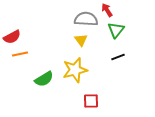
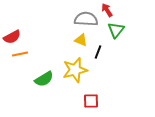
yellow triangle: rotated 32 degrees counterclockwise
black line: moved 20 px left, 5 px up; rotated 48 degrees counterclockwise
